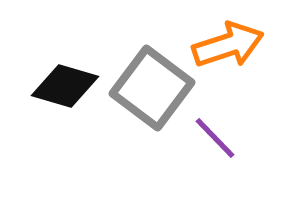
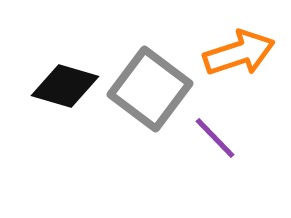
orange arrow: moved 11 px right, 8 px down
gray square: moved 2 px left, 1 px down
